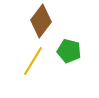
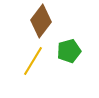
green pentagon: rotated 30 degrees counterclockwise
